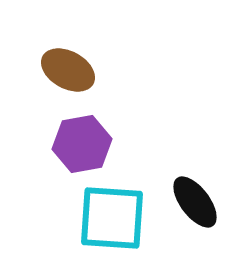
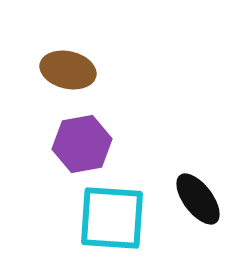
brown ellipse: rotated 16 degrees counterclockwise
black ellipse: moved 3 px right, 3 px up
